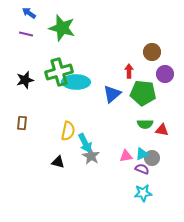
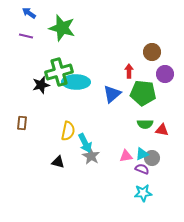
purple line: moved 2 px down
black star: moved 16 px right, 5 px down
